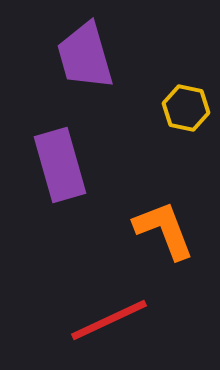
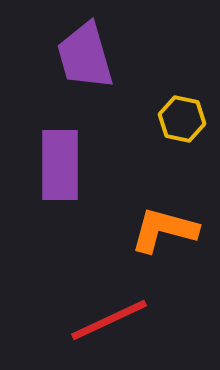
yellow hexagon: moved 4 px left, 11 px down
purple rectangle: rotated 16 degrees clockwise
orange L-shape: rotated 54 degrees counterclockwise
